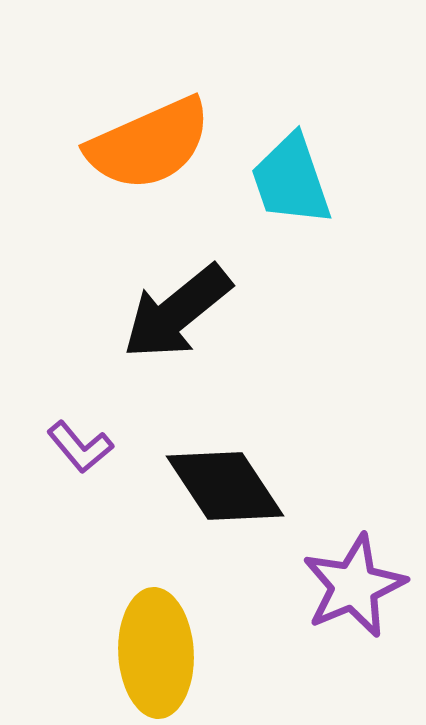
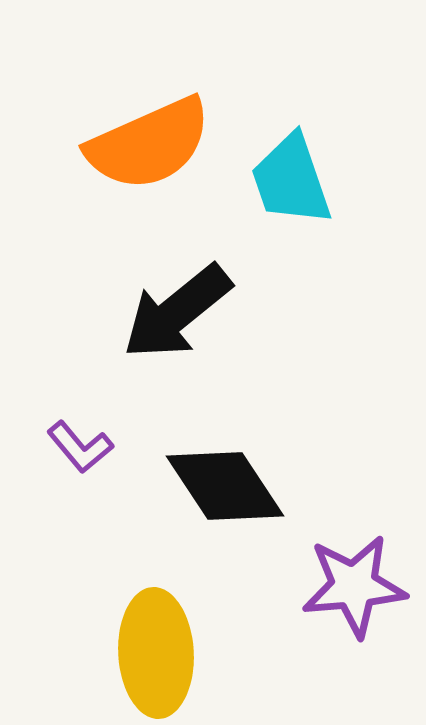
purple star: rotated 18 degrees clockwise
